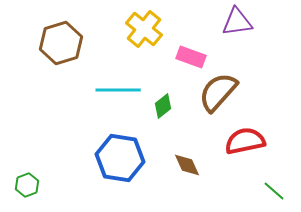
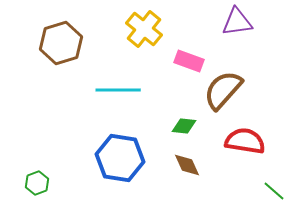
pink rectangle: moved 2 px left, 4 px down
brown semicircle: moved 5 px right, 2 px up
green diamond: moved 21 px right, 20 px down; rotated 45 degrees clockwise
red semicircle: rotated 21 degrees clockwise
green hexagon: moved 10 px right, 2 px up
